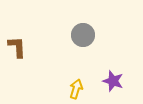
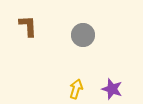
brown L-shape: moved 11 px right, 21 px up
purple star: moved 1 px left, 8 px down
